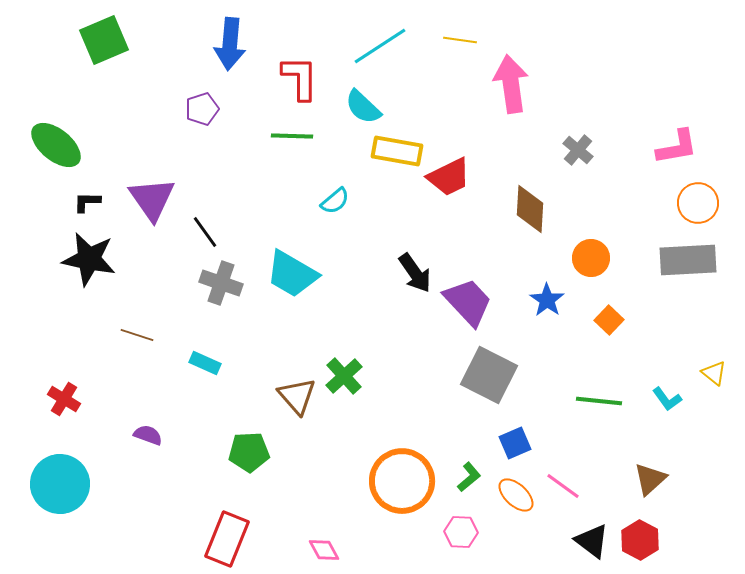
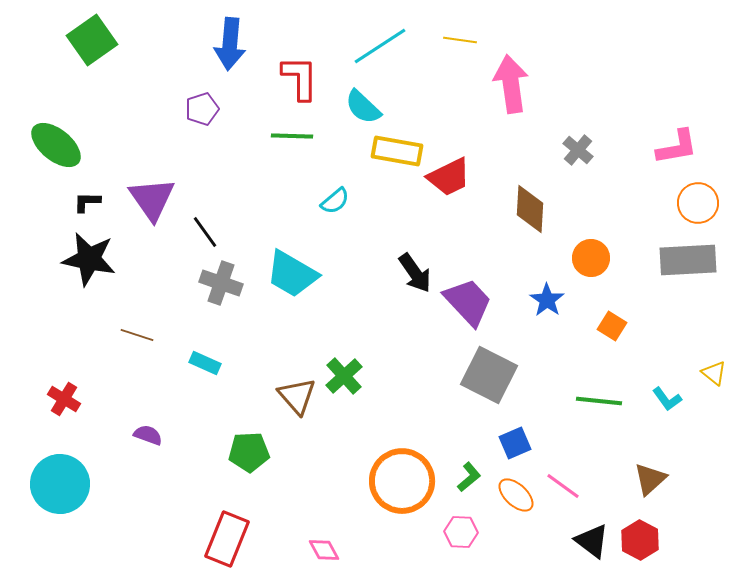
green square at (104, 40): moved 12 px left; rotated 12 degrees counterclockwise
orange square at (609, 320): moved 3 px right, 6 px down; rotated 12 degrees counterclockwise
